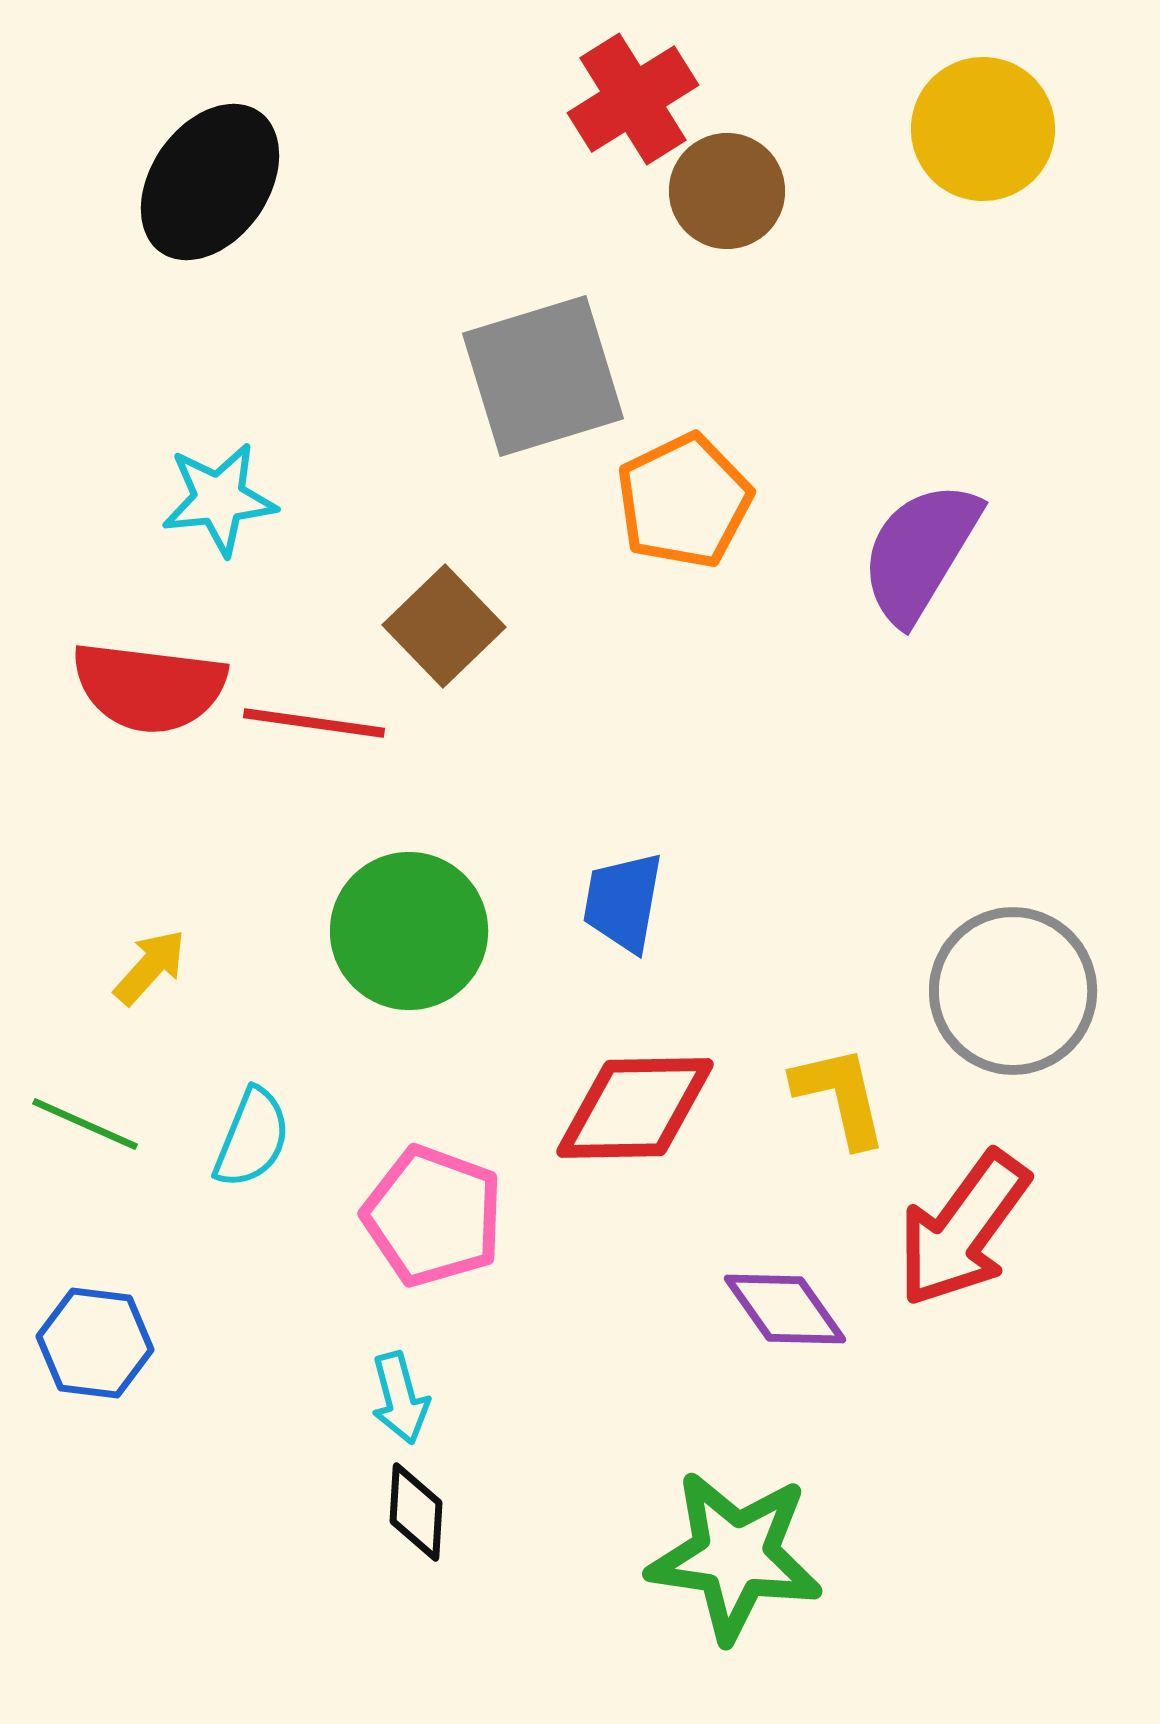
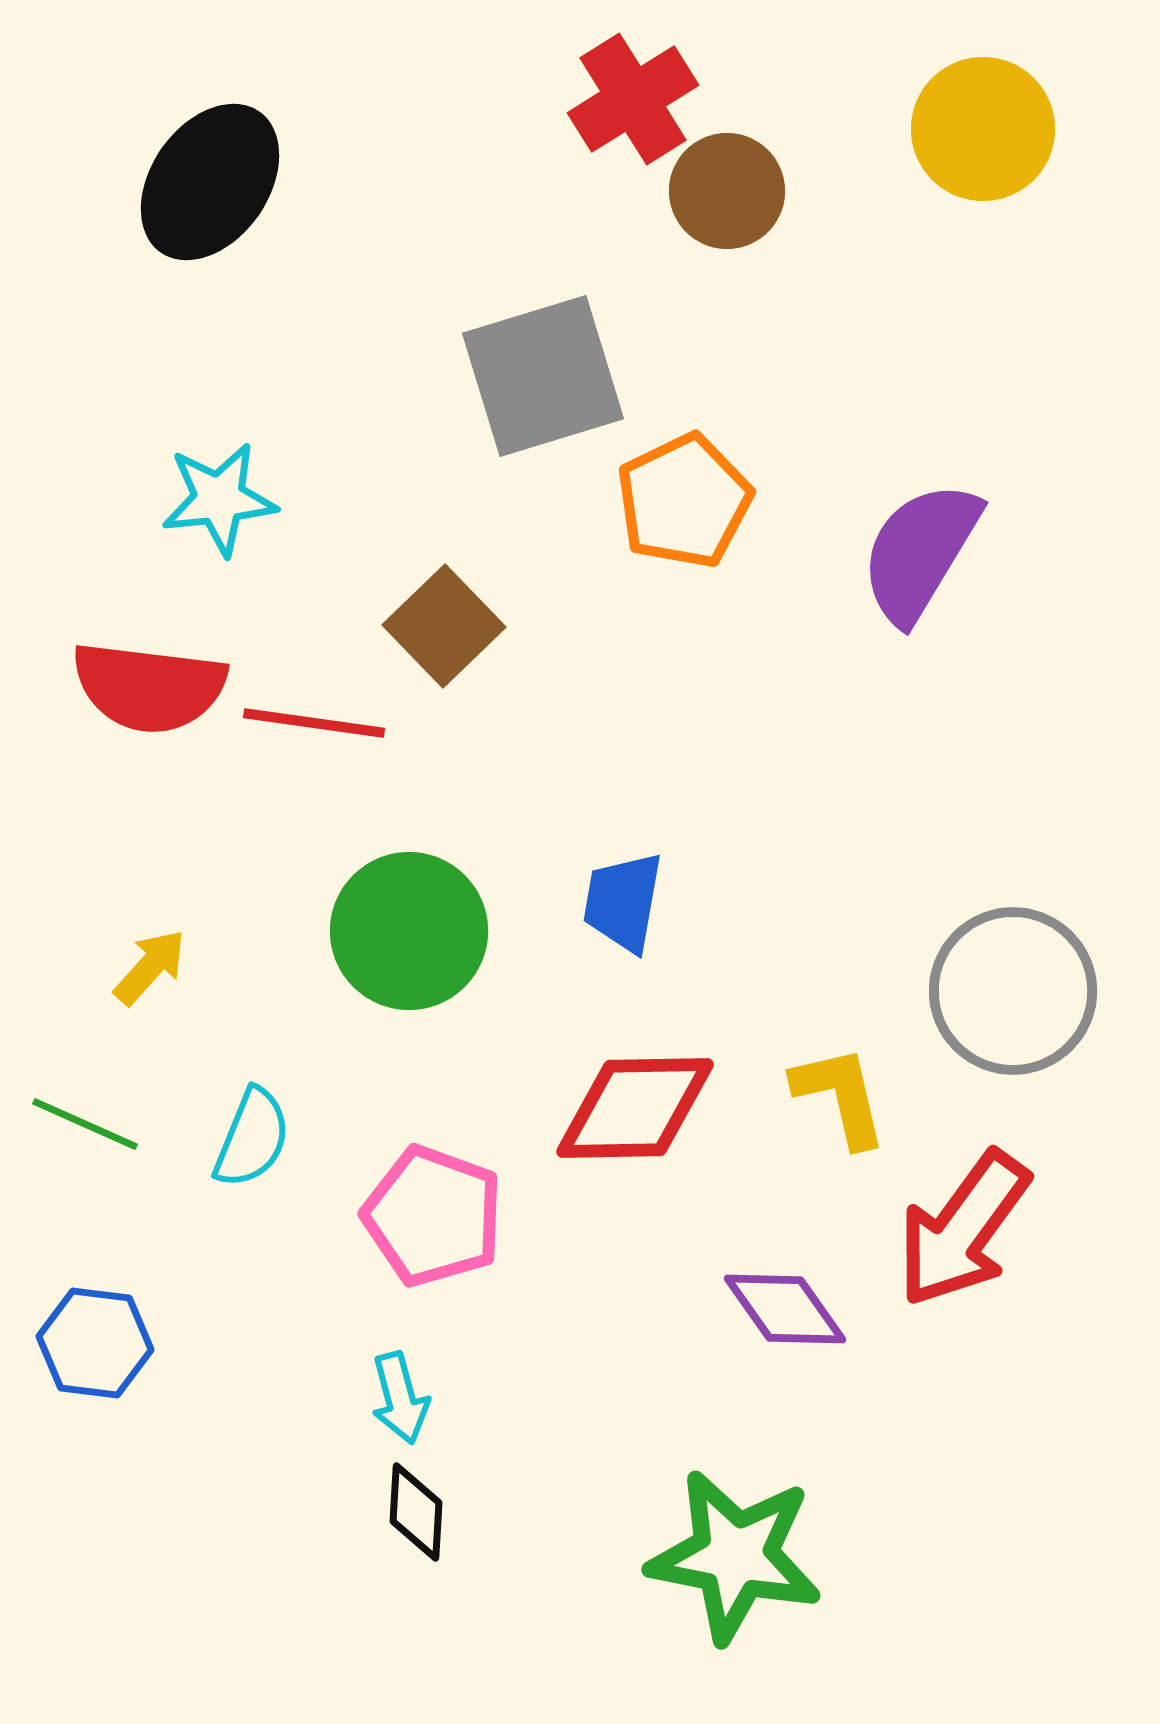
green star: rotated 3 degrees clockwise
